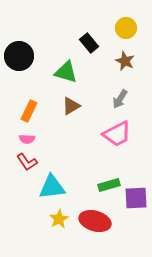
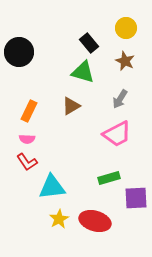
black circle: moved 4 px up
green triangle: moved 17 px right
green rectangle: moved 7 px up
